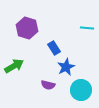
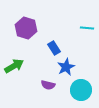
purple hexagon: moved 1 px left
